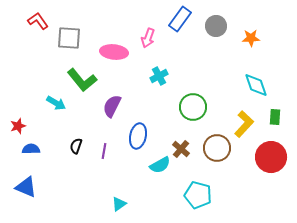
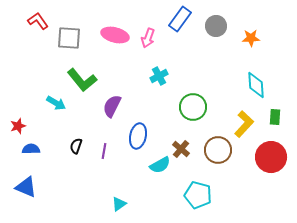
pink ellipse: moved 1 px right, 17 px up; rotated 8 degrees clockwise
cyan diamond: rotated 16 degrees clockwise
brown circle: moved 1 px right, 2 px down
